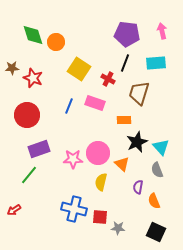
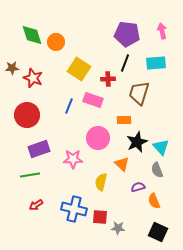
green diamond: moved 1 px left
red cross: rotated 32 degrees counterclockwise
pink rectangle: moved 2 px left, 3 px up
pink circle: moved 15 px up
green line: moved 1 px right; rotated 42 degrees clockwise
purple semicircle: rotated 64 degrees clockwise
red arrow: moved 22 px right, 5 px up
black square: moved 2 px right
